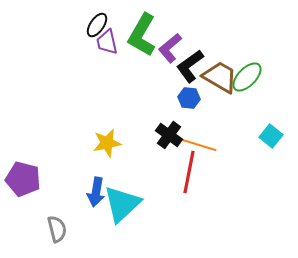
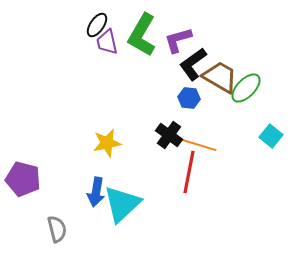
purple L-shape: moved 8 px right, 8 px up; rotated 24 degrees clockwise
black L-shape: moved 3 px right, 2 px up
green ellipse: moved 1 px left, 11 px down
